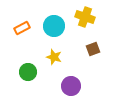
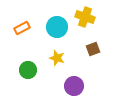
cyan circle: moved 3 px right, 1 px down
yellow star: moved 3 px right, 1 px down
green circle: moved 2 px up
purple circle: moved 3 px right
